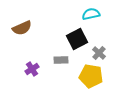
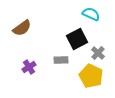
cyan semicircle: rotated 36 degrees clockwise
brown semicircle: rotated 12 degrees counterclockwise
gray cross: moved 1 px left
purple cross: moved 3 px left, 2 px up
yellow pentagon: rotated 15 degrees clockwise
